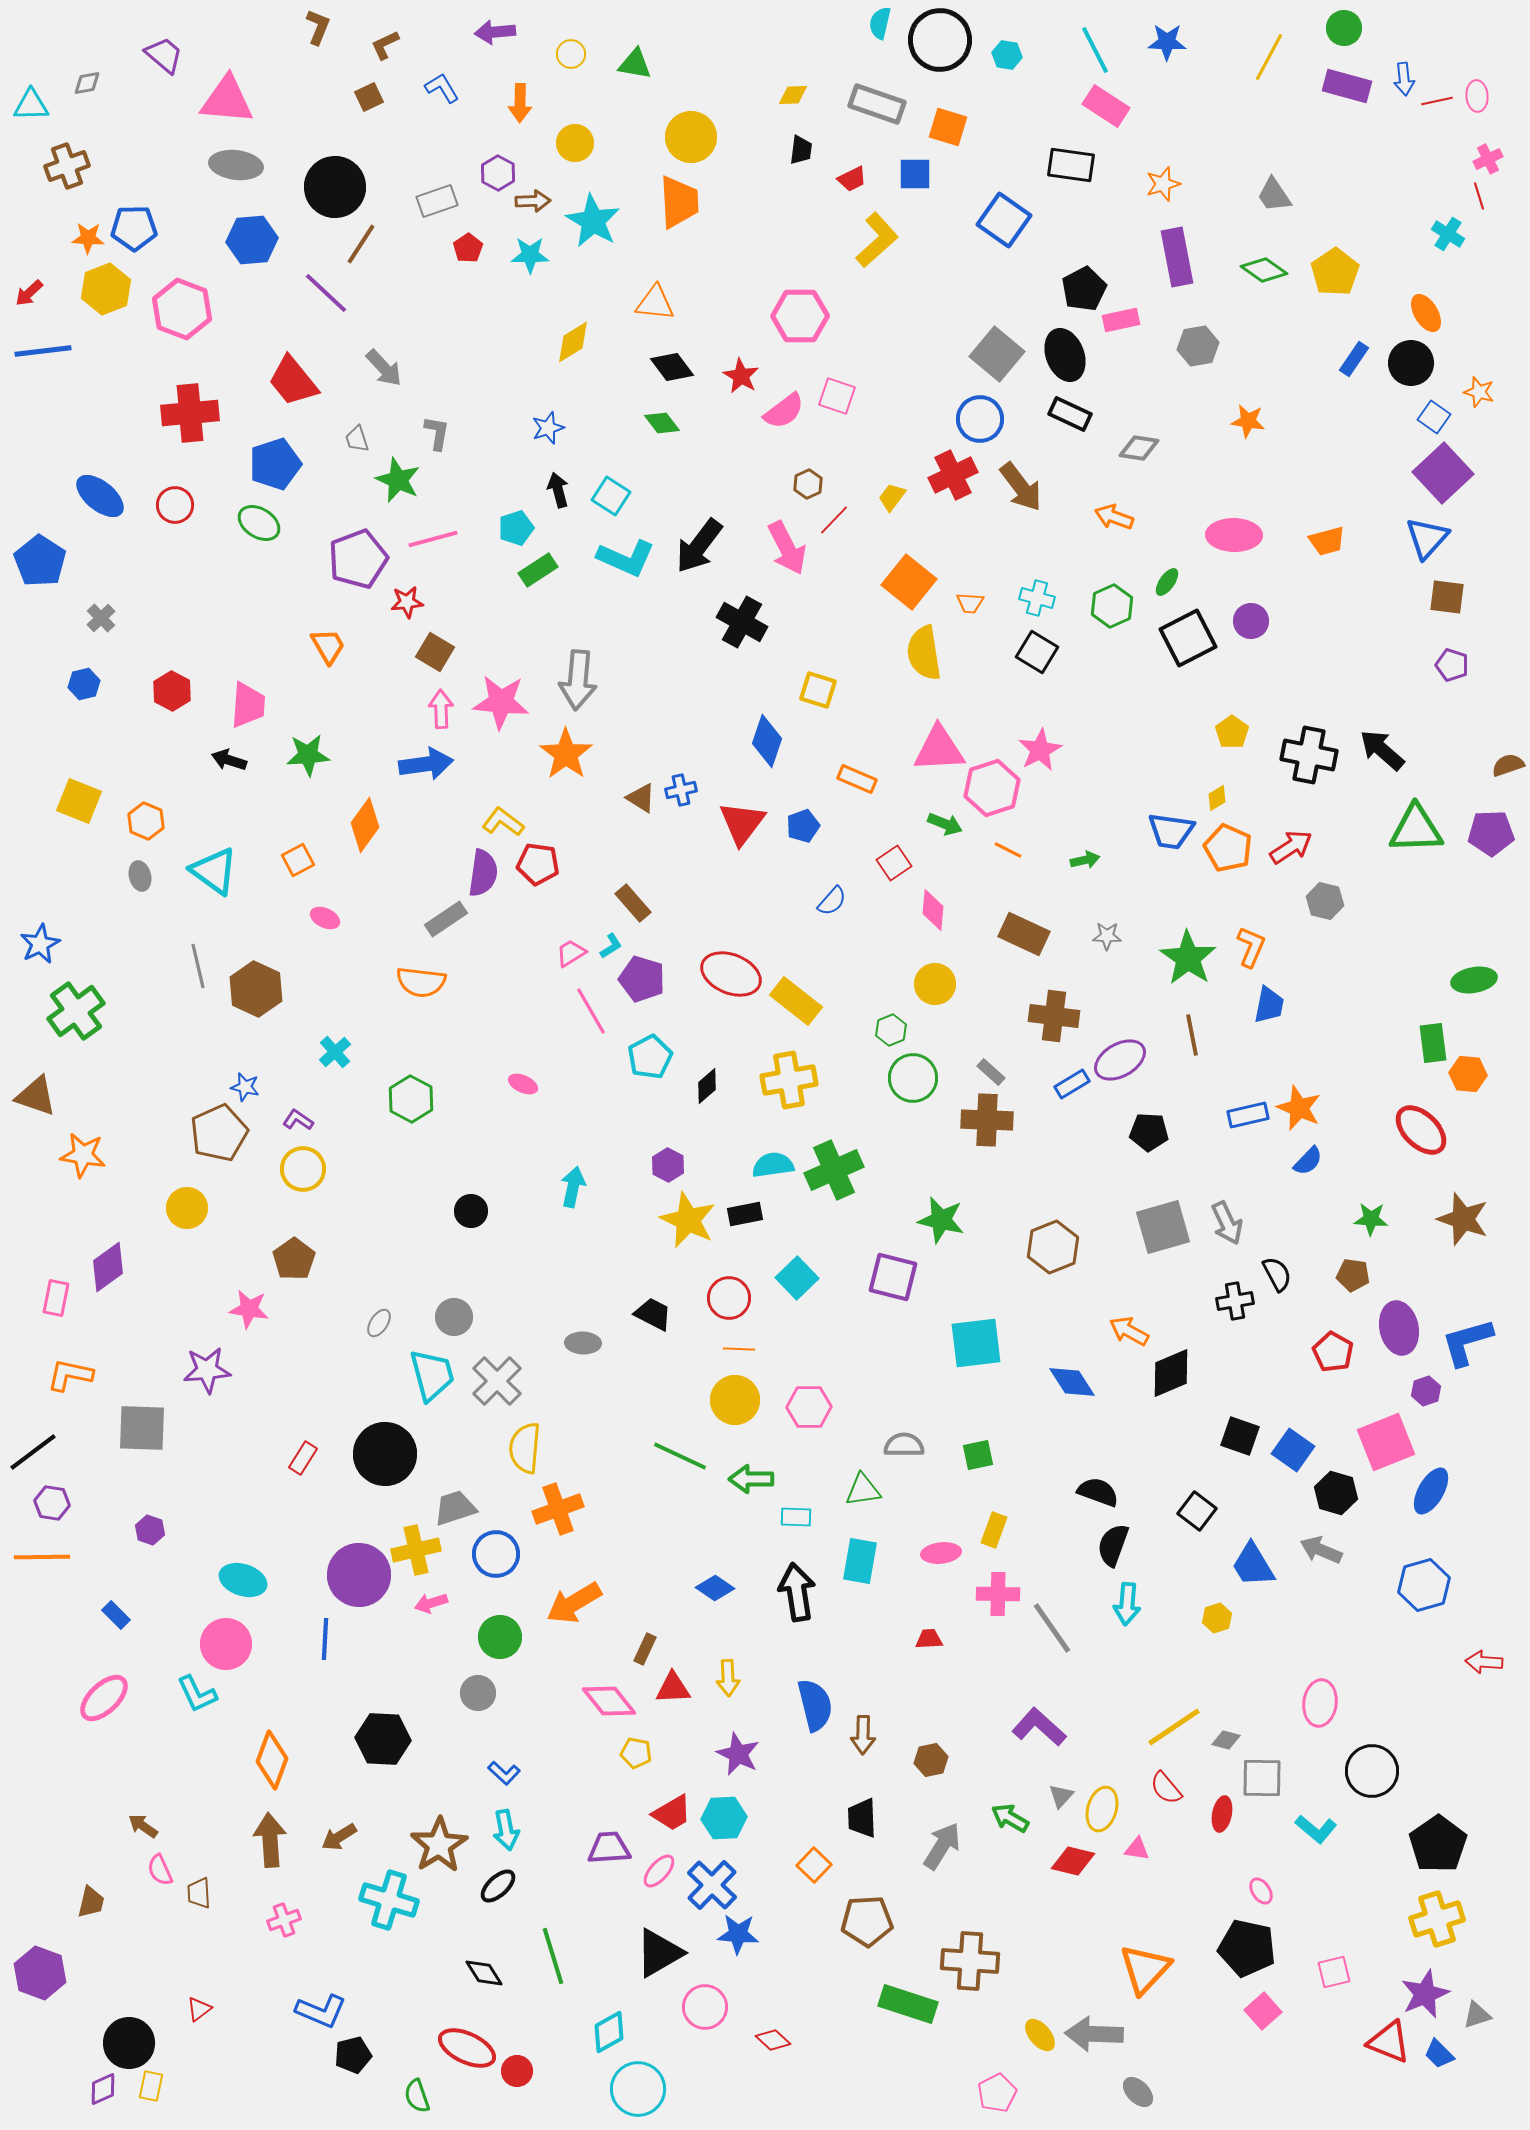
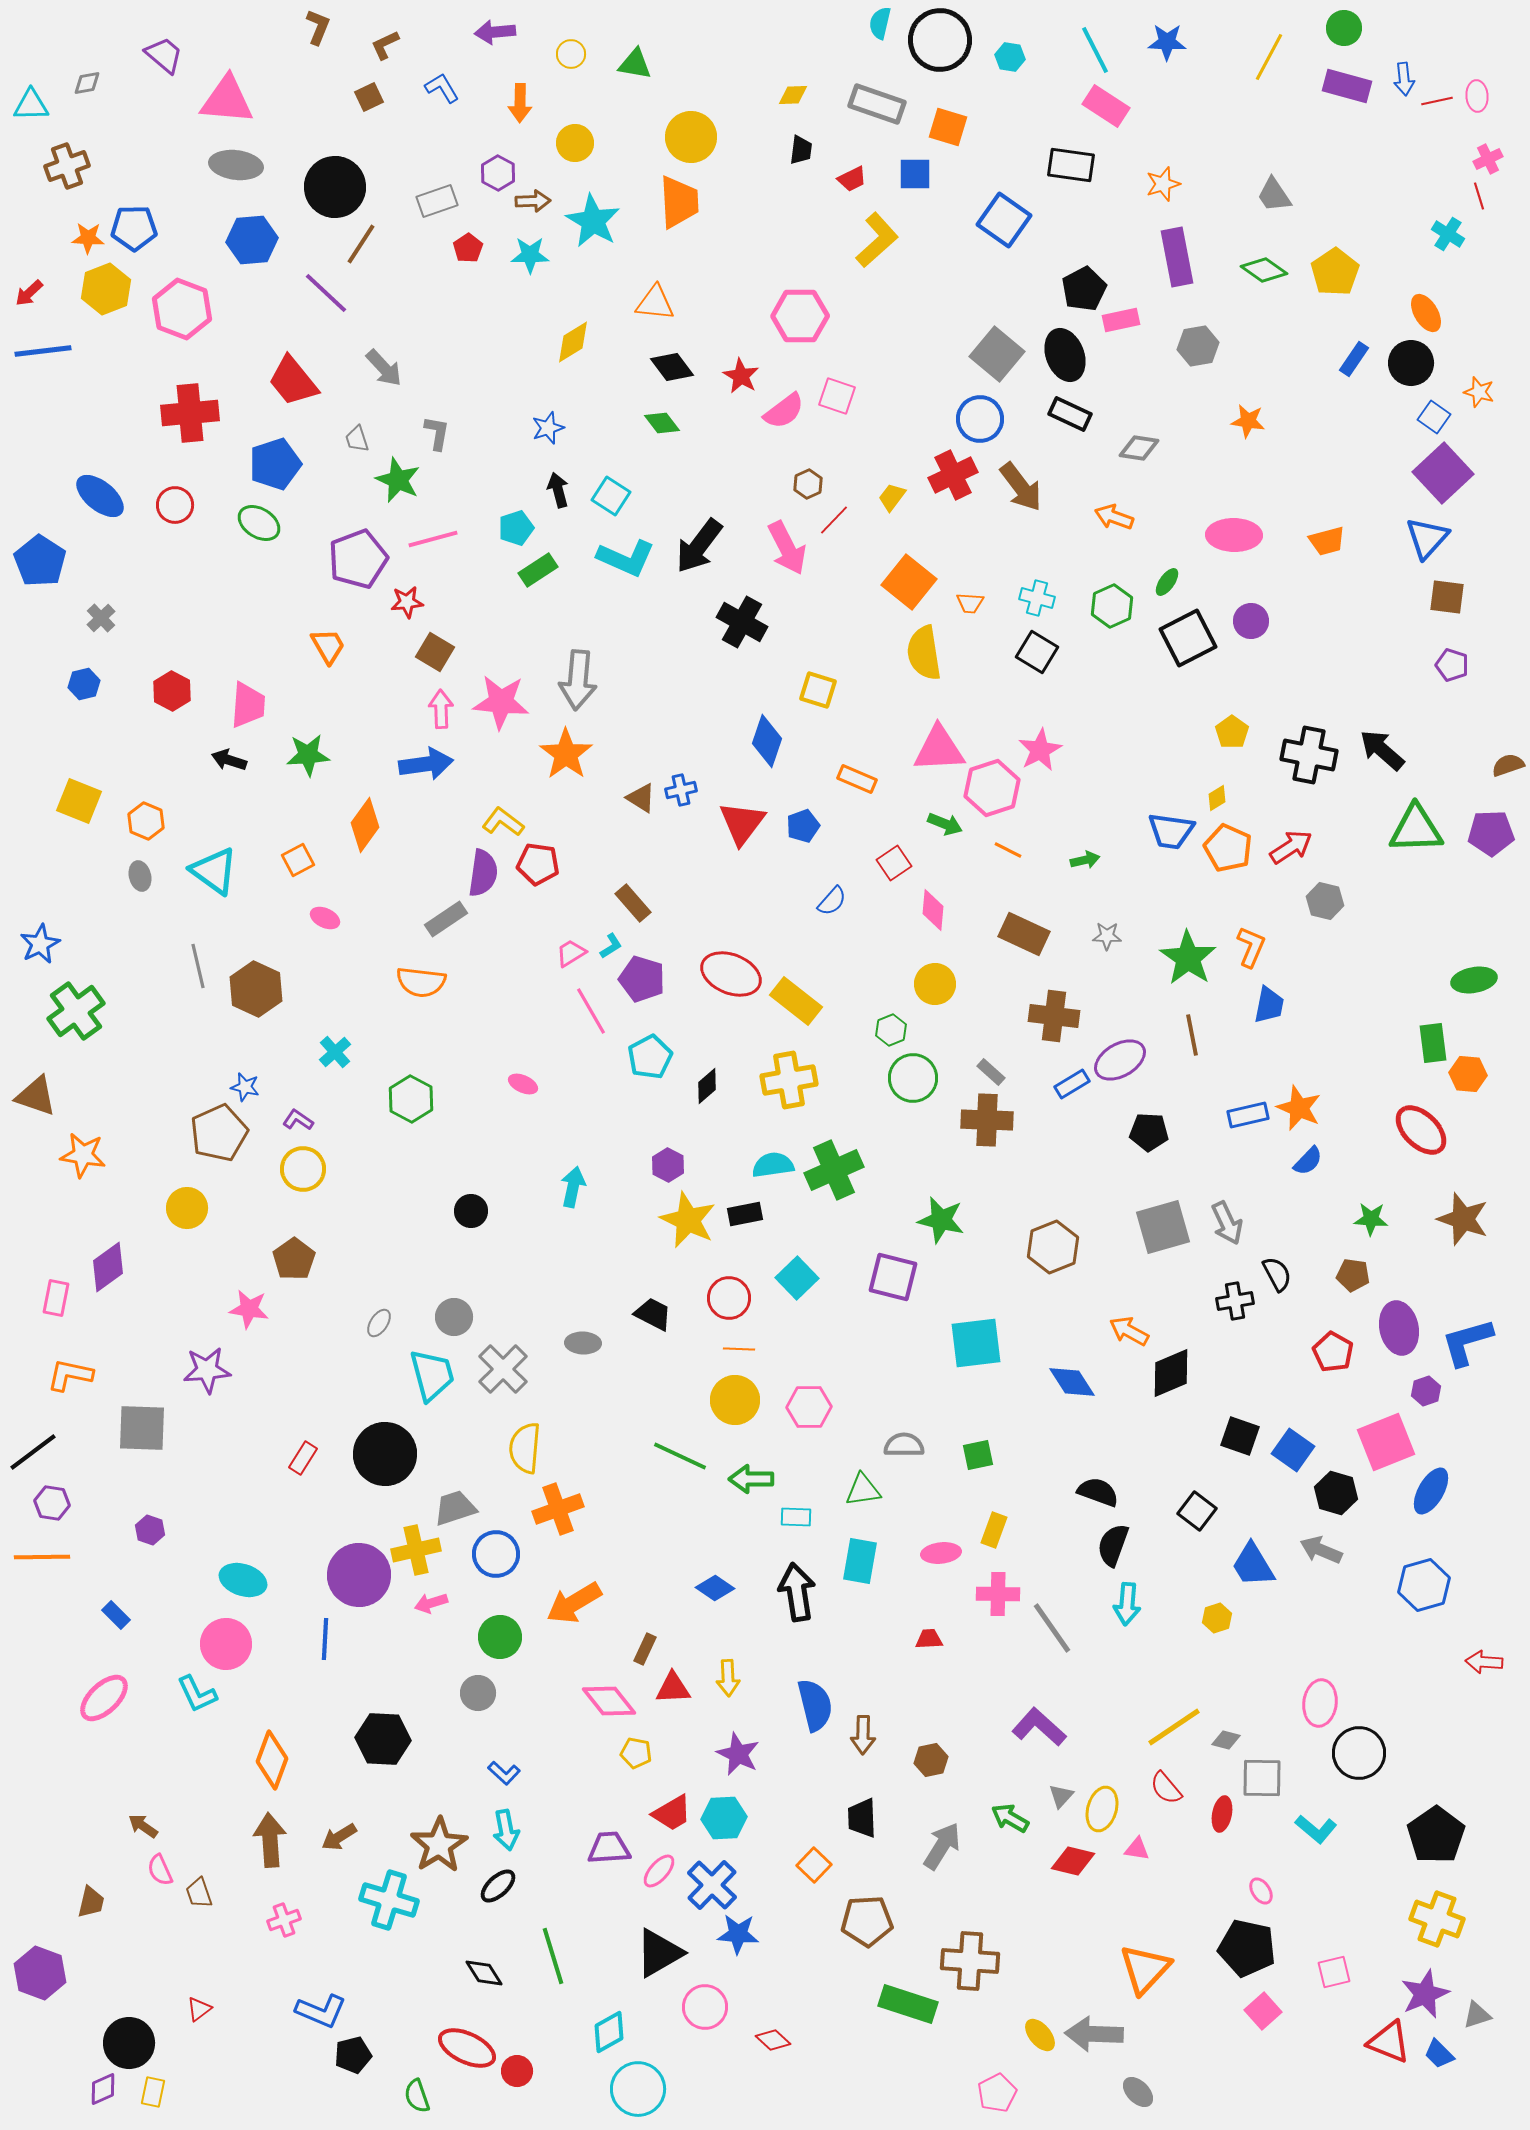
cyan hexagon at (1007, 55): moved 3 px right, 2 px down
gray cross at (497, 1381): moved 6 px right, 12 px up
black circle at (1372, 1771): moved 13 px left, 18 px up
black pentagon at (1438, 1844): moved 2 px left, 9 px up
brown trapezoid at (199, 1893): rotated 16 degrees counterclockwise
yellow cross at (1437, 1919): rotated 38 degrees clockwise
yellow rectangle at (151, 2086): moved 2 px right, 6 px down
